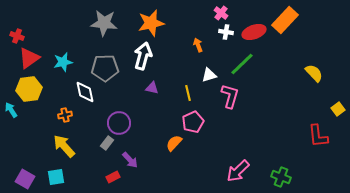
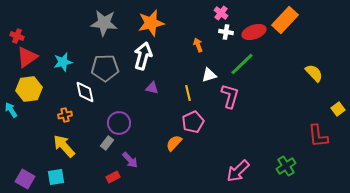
red triangle: moved 2 px left, 1 px up
green cross: moved 5 px right, 11 px up; rotated 36 degrees clockwise
